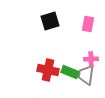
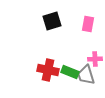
black square: moved 2 px right
pink cross: moved 4 px right
gray trapezoid: rotated 25 degrees counterclockwise
